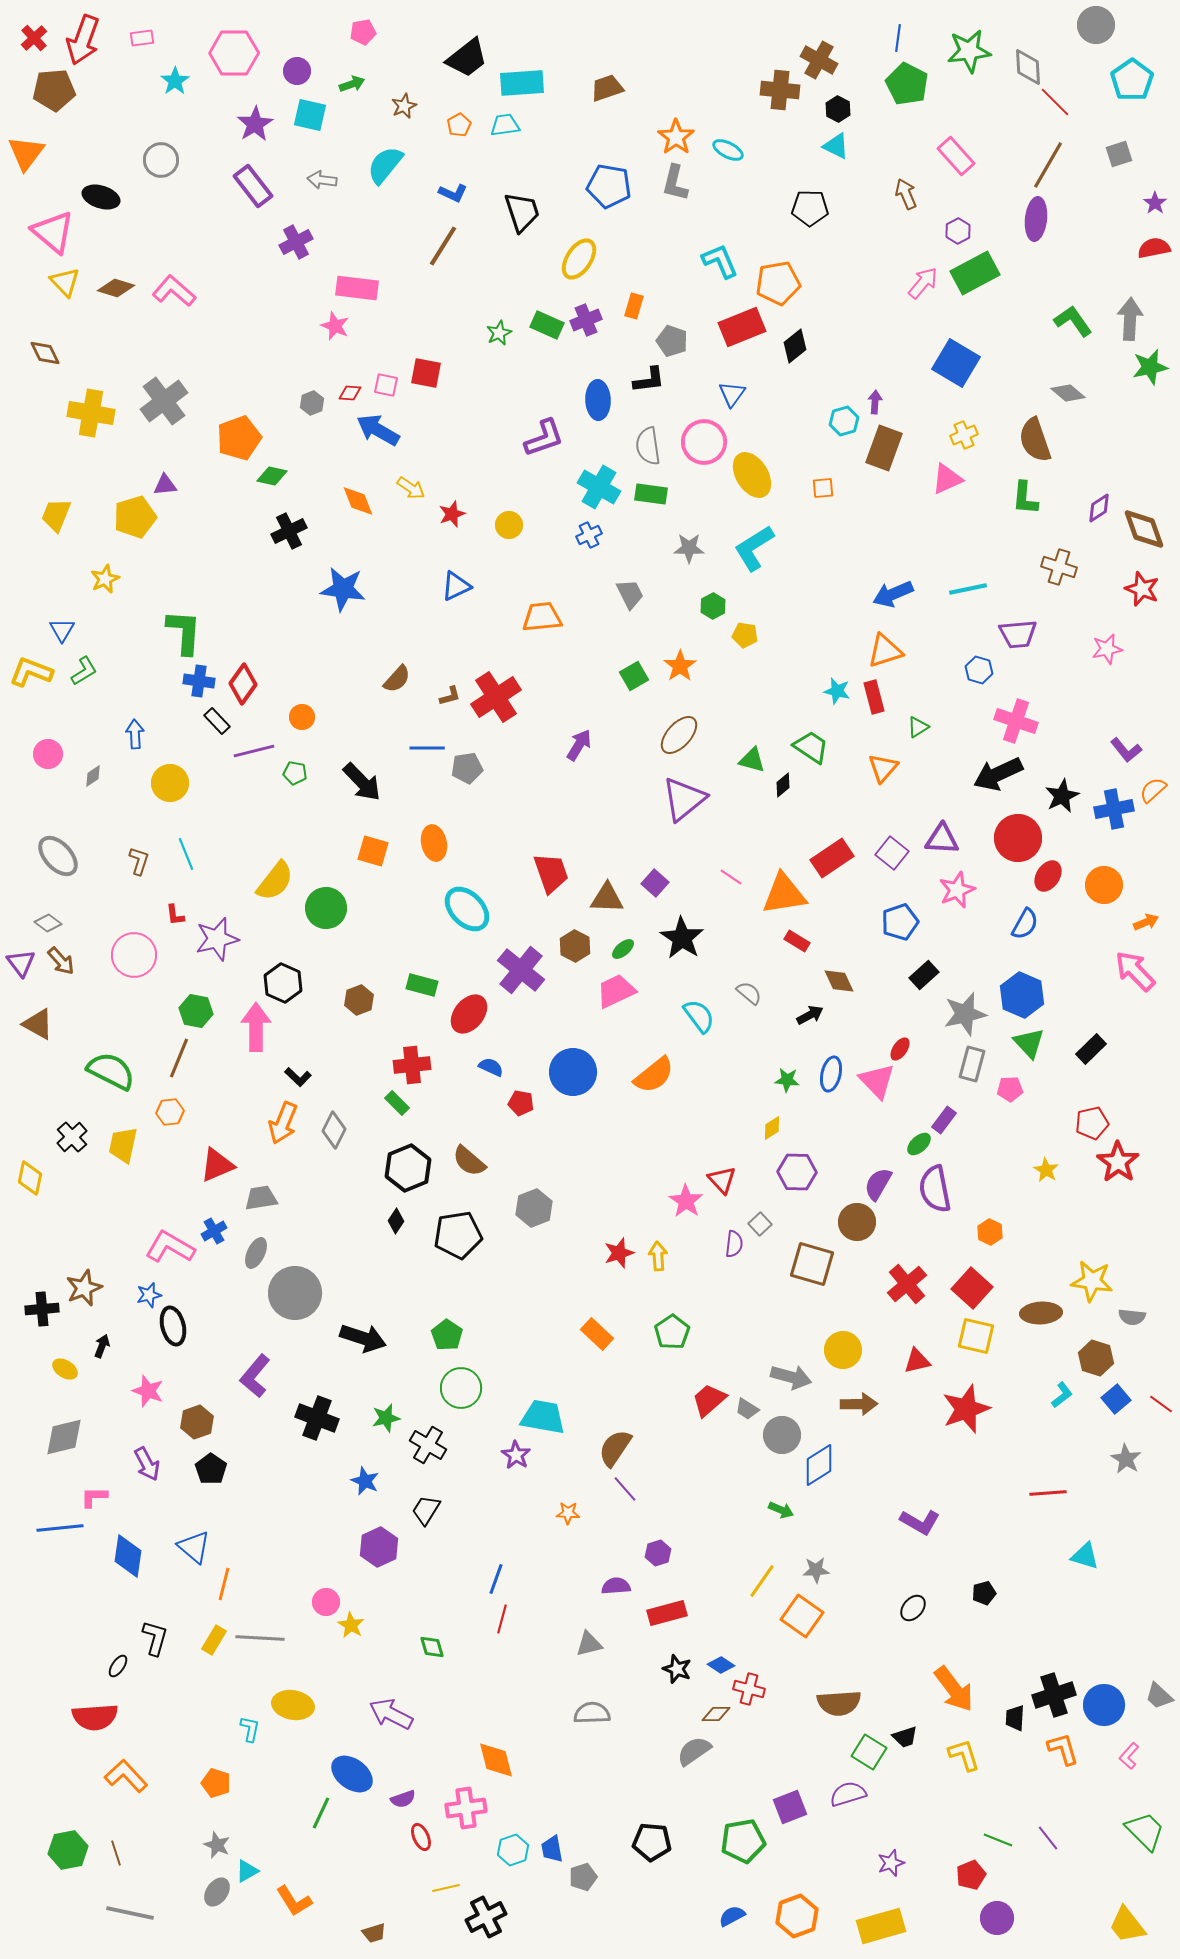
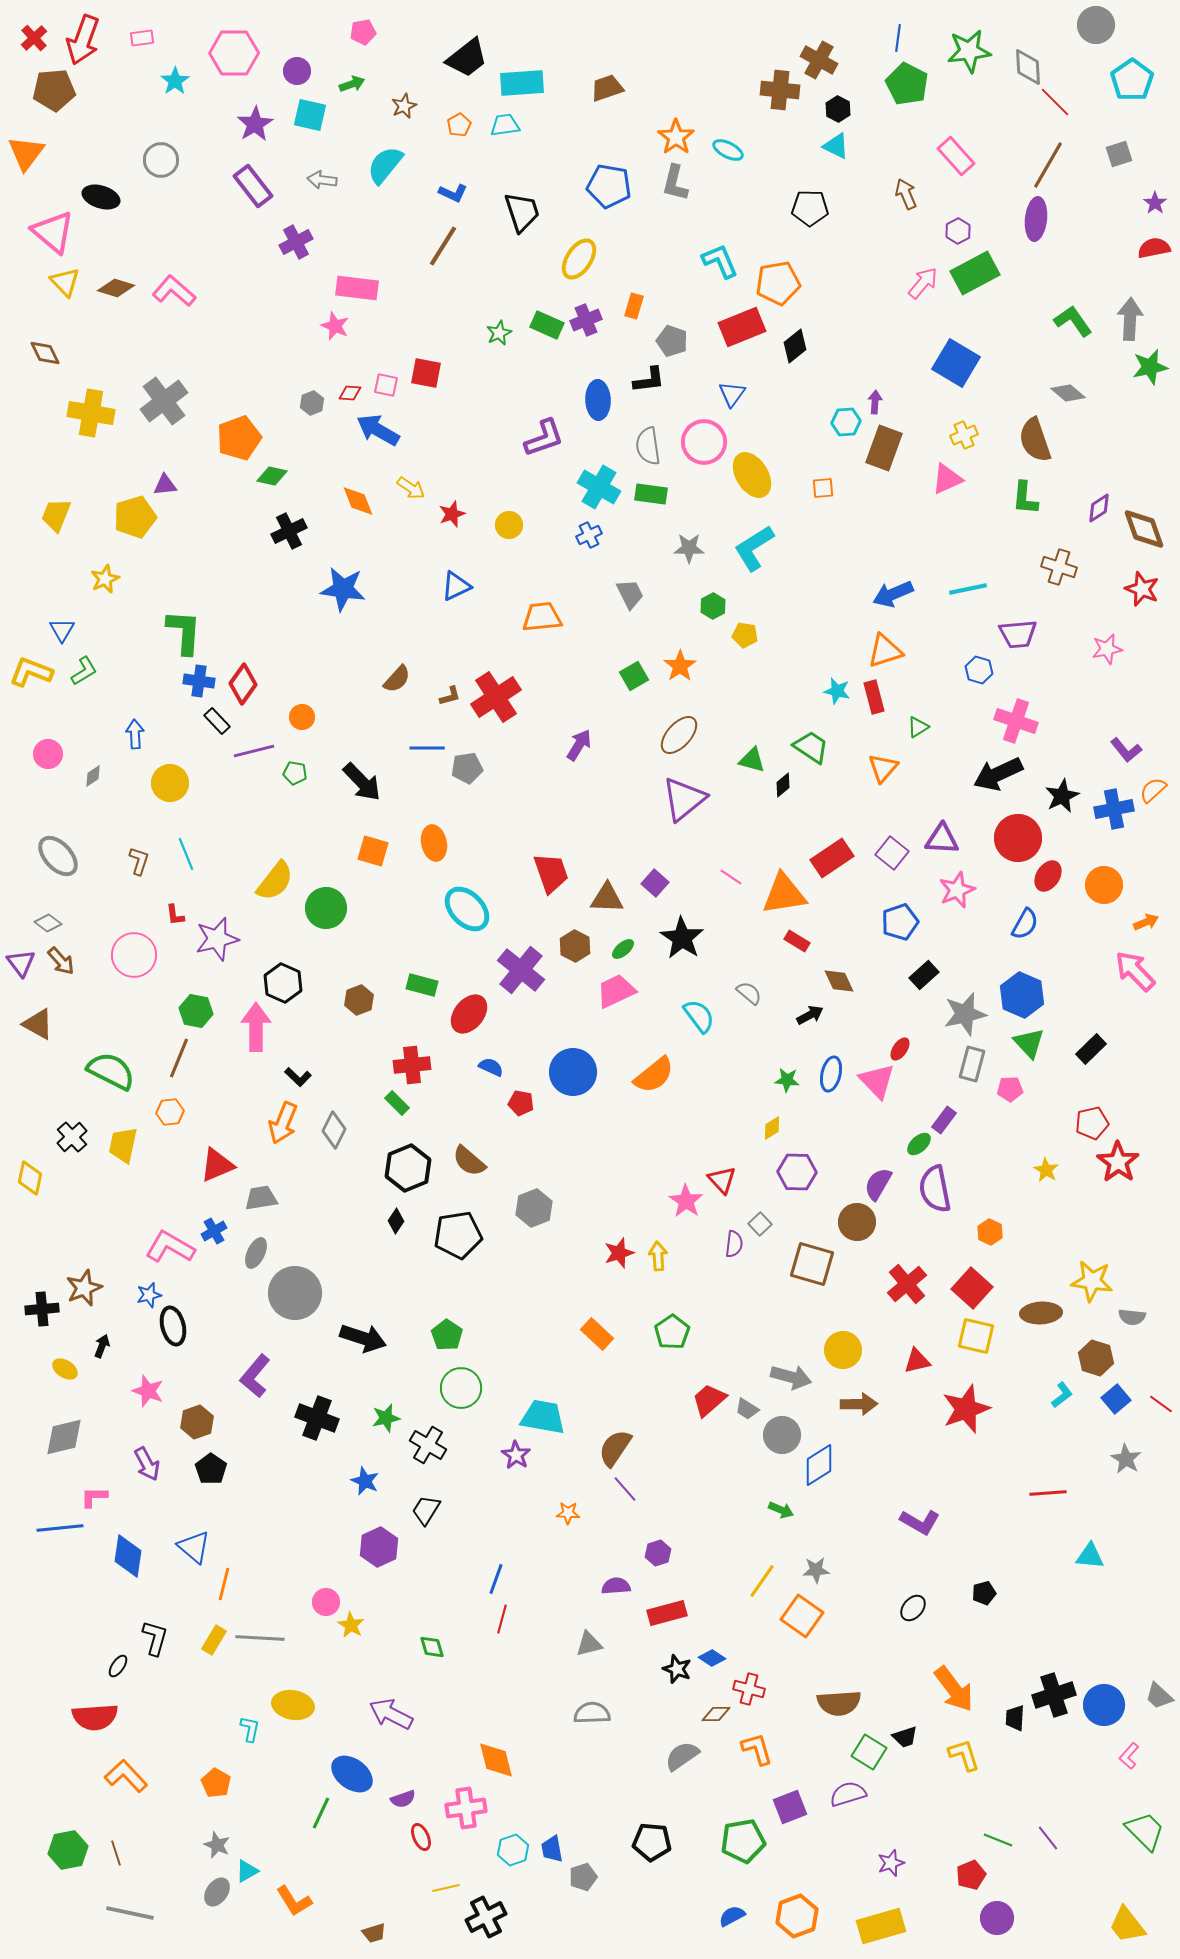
cyan hexagon at (844, 421): moved 2 px right, 1 px down; rotated 12 degrees clockwise
cyan triangle at (1085, 1556): moved 5 px right; rotated 12 degrees counterclockwise
blue diamond at (721, 1665): moved 9 px left, 7 px up
orange L-shape at (1063, 1749): moved 306 px left
gray semicircle at (694, 1751): moved 12 px left, 5 px down
orange pentagon at (216, 1783): rotated 12 degrees clockwise
